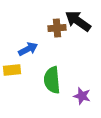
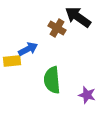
black arrow: moved 4 px up
brown cross: rotated 36 degrees clockwise
yellow rectangle: moved 9 px up
purple star: moved 5 px right, 1 px up
